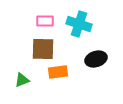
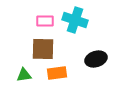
cyan cross: moved 4 px left, 4 px up
orange rectangle: moved 1 px left, 1 px down
green triangle: moved 2 px right, 5 px up; rotated 14 degrees clockwise
